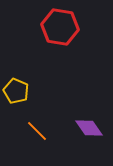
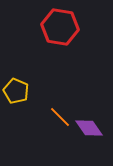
orange line: moved 23 px right, 14 px up
